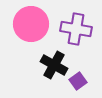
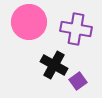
pink circle: moved 2 px left, 2 px up
